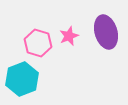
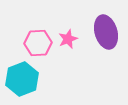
pink star: moved 1 px left, 3 px down
pink hexagon: rotated 20 degrees counterclockwise
